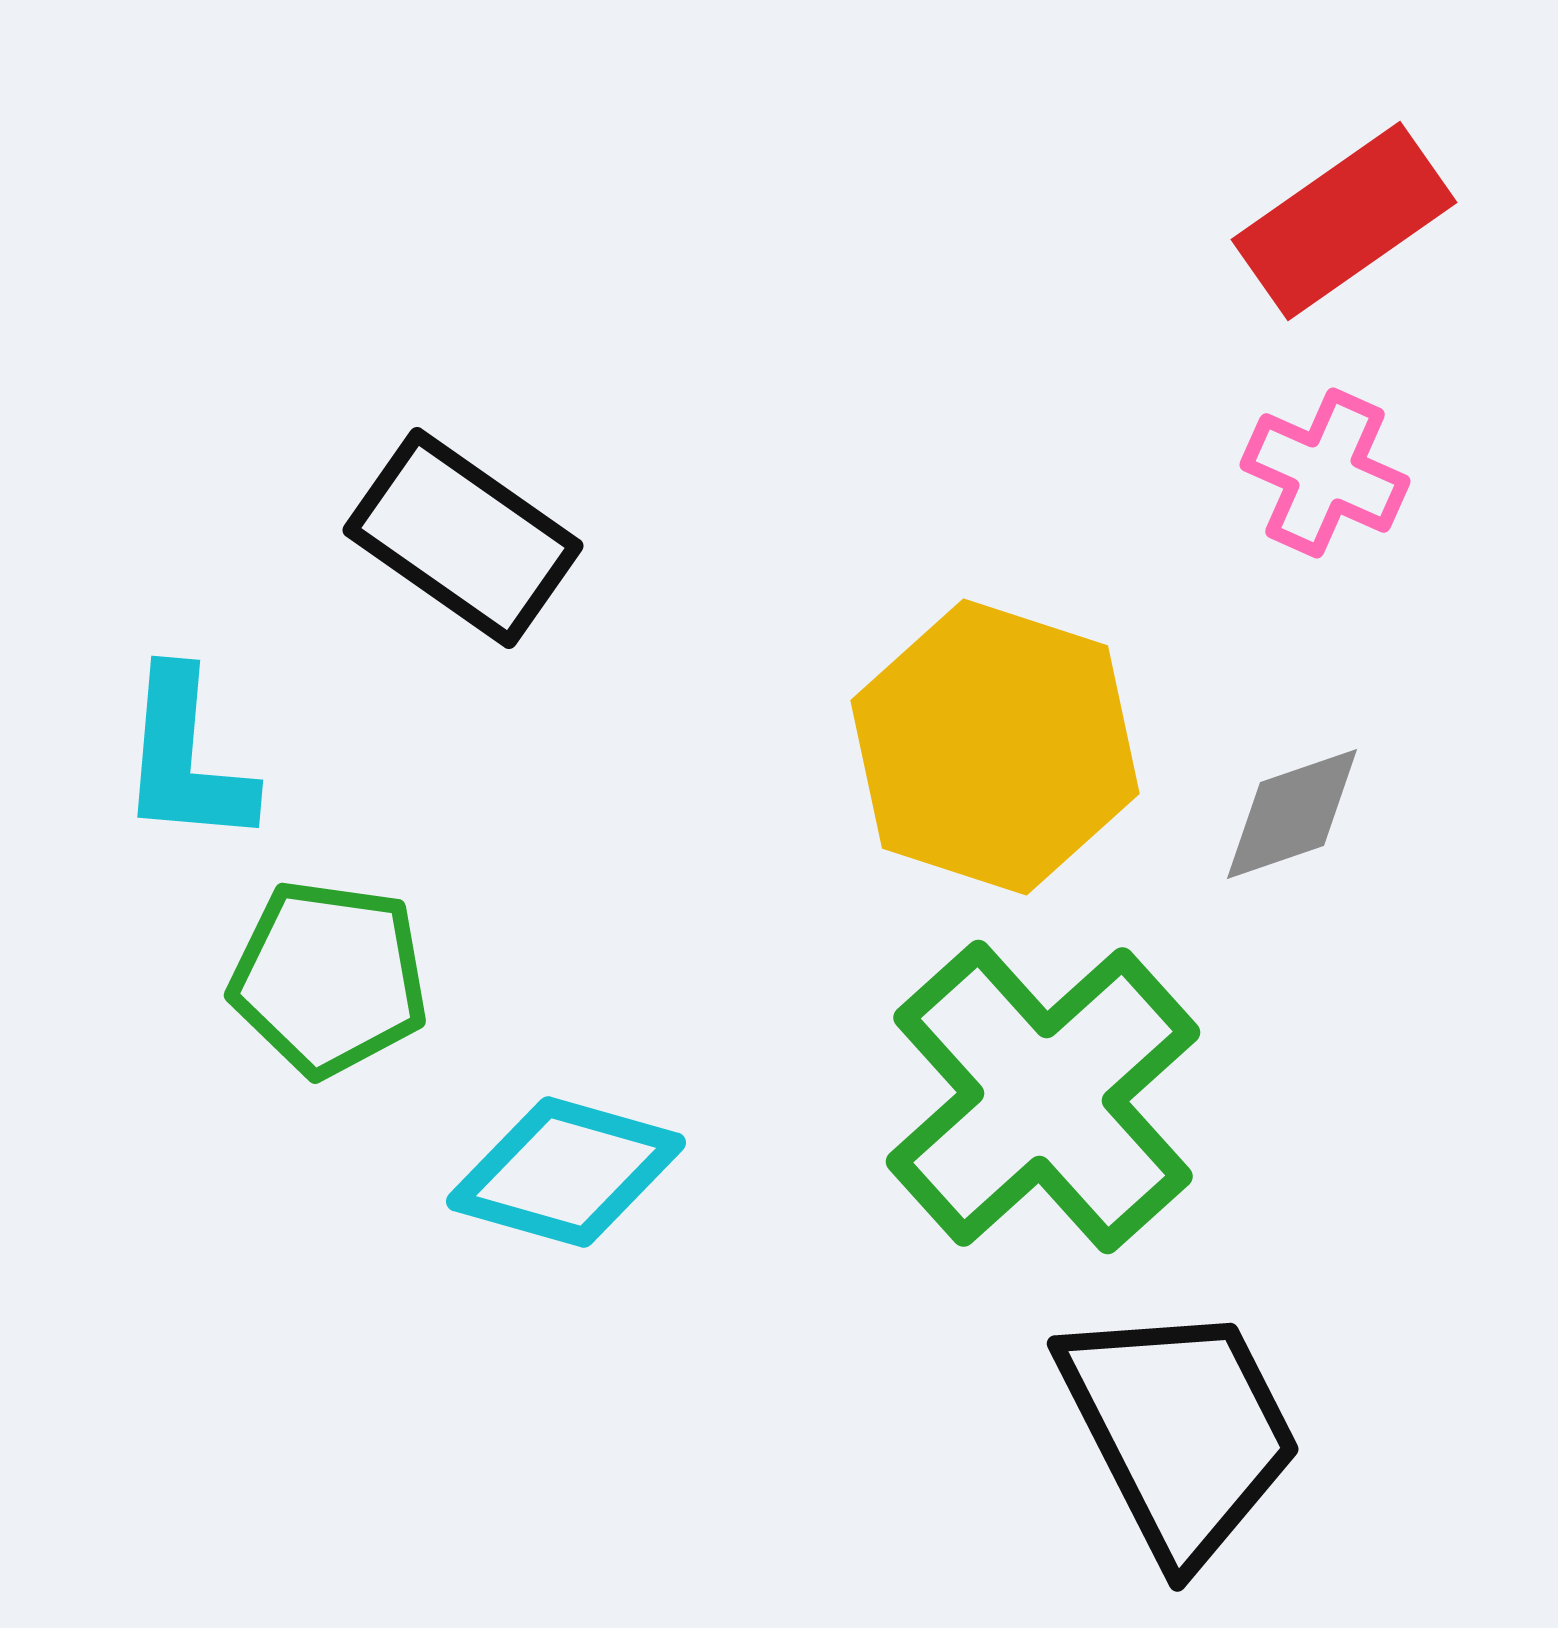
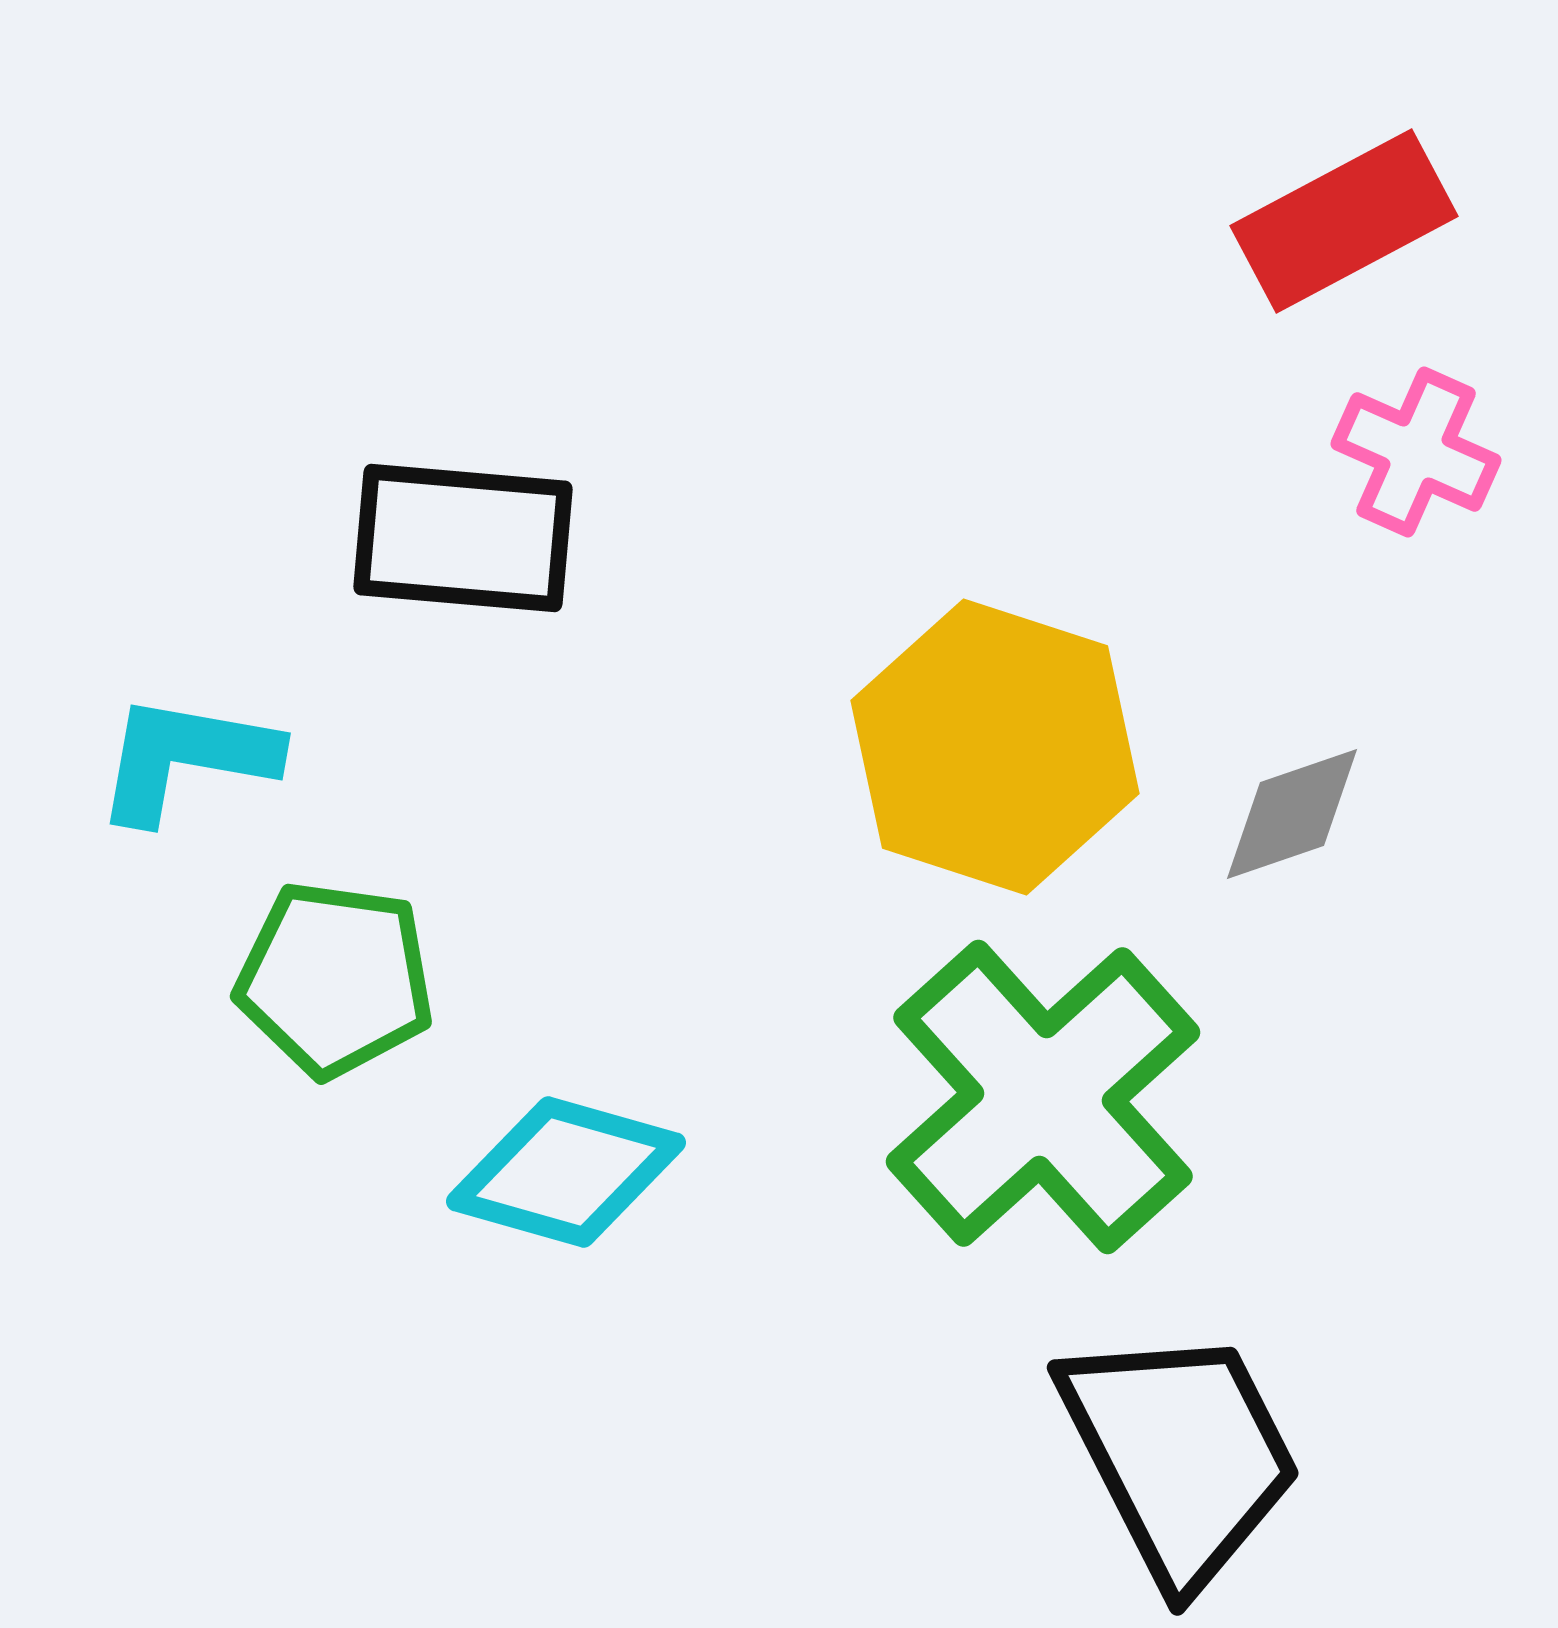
red rectangle: rotated 7 degrees clockwise
pink cross: moved 91 px right, 21 px up
black rectangle: rotated 30 degrees counterclockwise
cyan L-shape: rotated 95 degrees clockwise
green pentagon: moved 6 px right, 1 px down
black trapezoid: moved 24 px down
